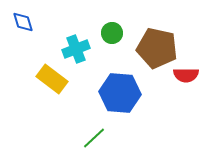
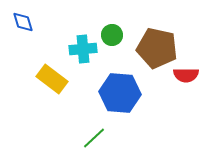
green circle: moved 2 px down
cyan cross: moved 7 px right; rotated 16 degrees clockwise
